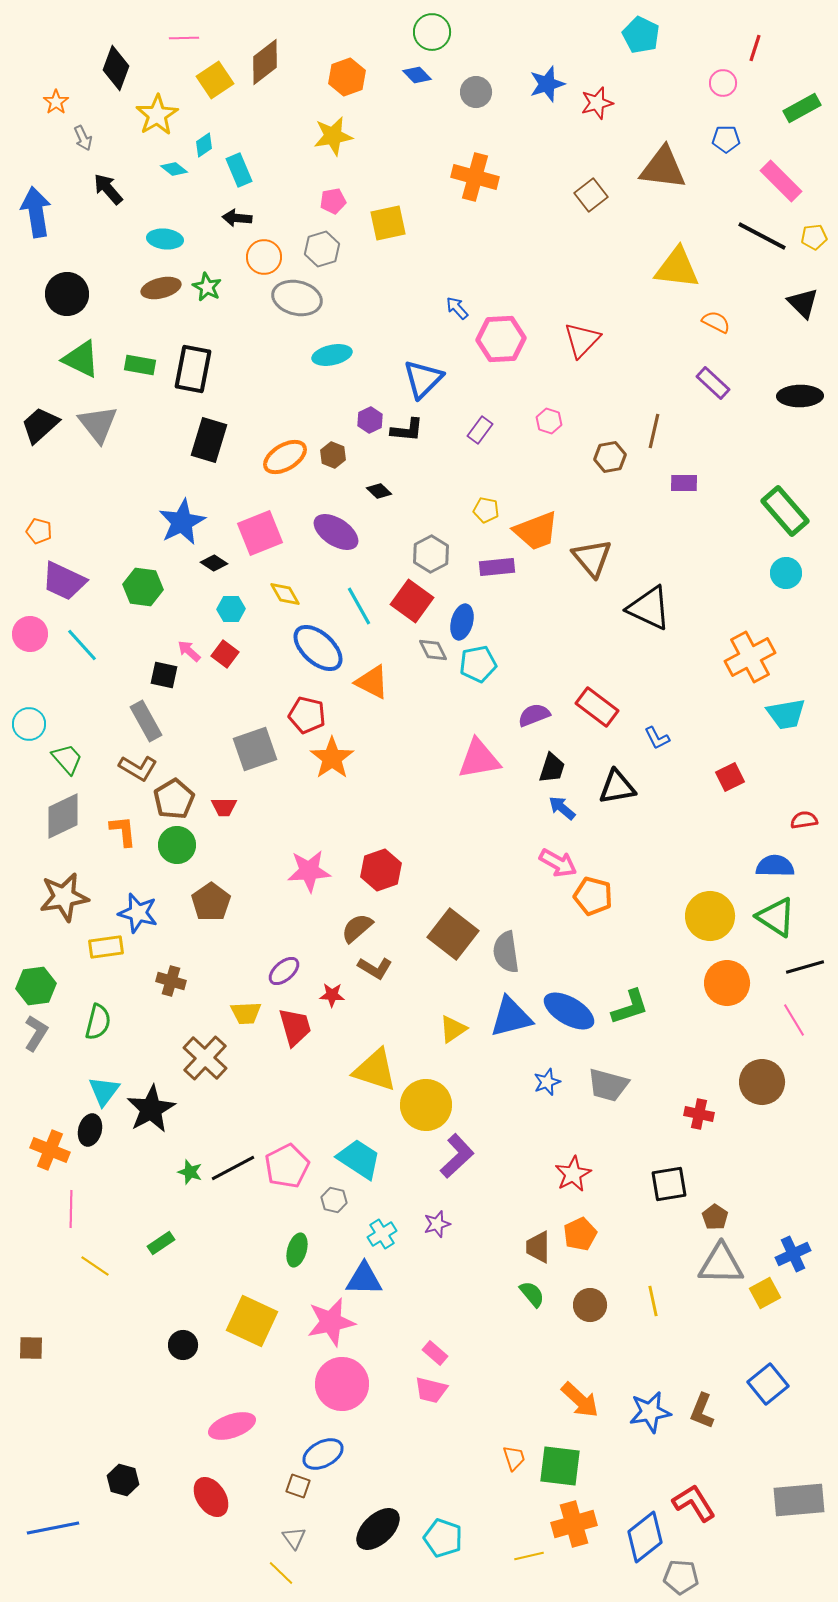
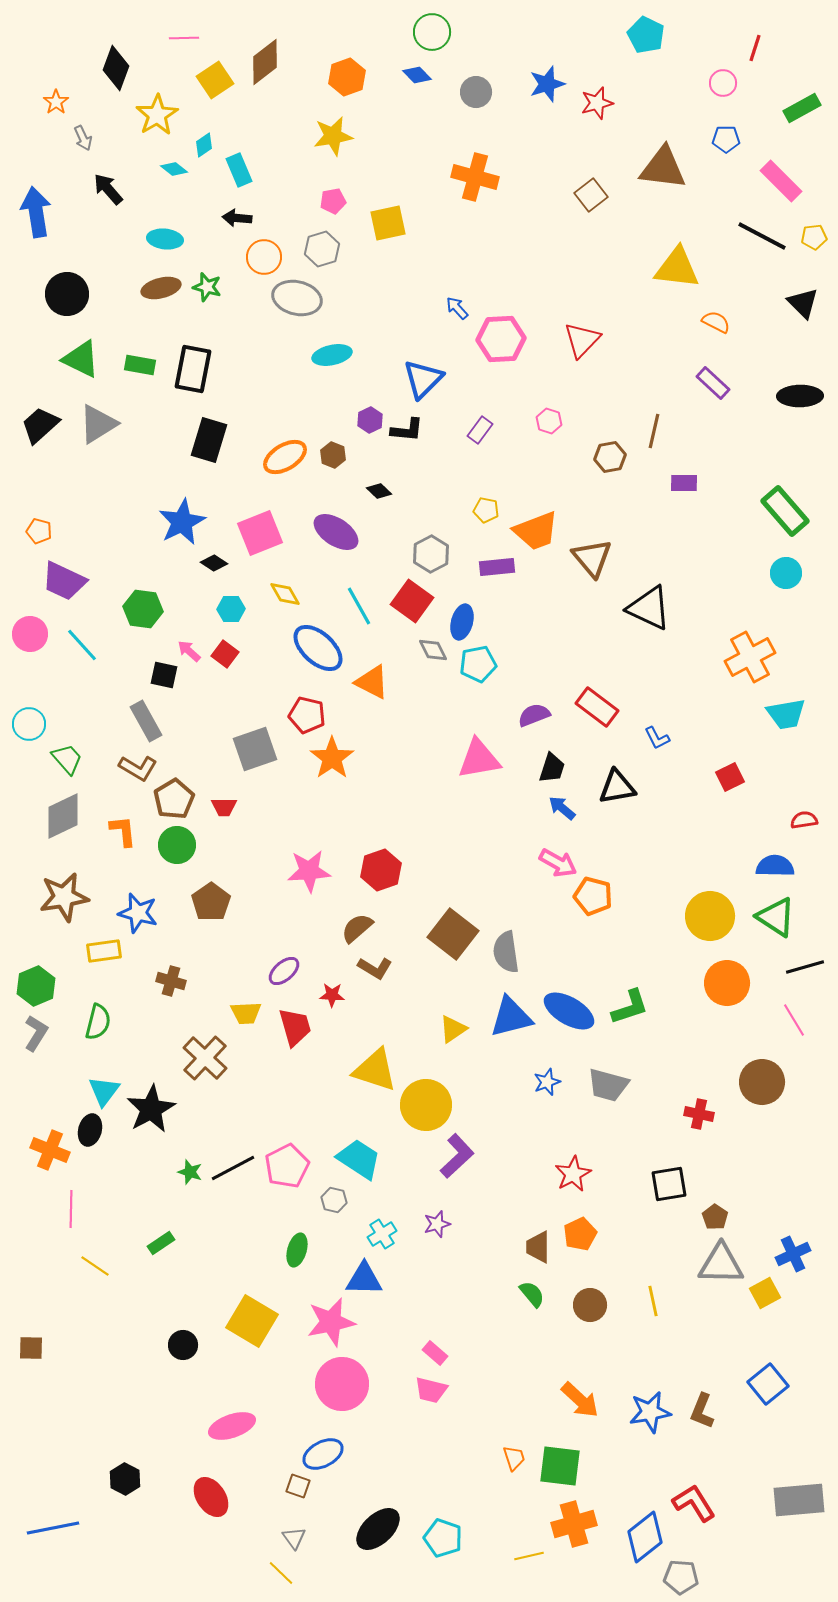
cyan pentagon at (641, 35): moved 5 px right
green star at (207, 287): rotated 12 degrees counterclockwise
gray triangle at (98, 424): rotated 36 degrees clockwise
green hexagon at (143, 587): moved 22 px down
yellow rectangle at (106, 947): moved 2 px left, 4 px down
green hexagon at (36, 986): rotated 15 degrees counterclockwise
yellow square at (252, 1321): rotated 6 degrees clockwise
black hexagon at (123, 1480): moved 2 px right, 1 px up; rotated 12 degrees clockwise
